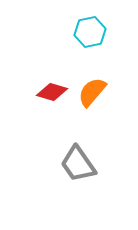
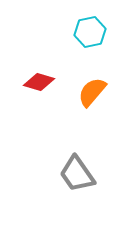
red diamond: moved 13 px left, 10 px up
gray trapezoid: moved 1 px left, 10 px down
